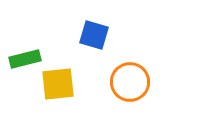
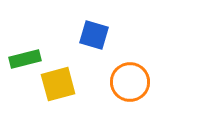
yellow square: rotated 9 degrees counterclockwise
